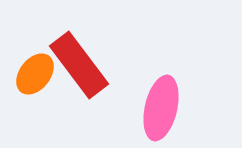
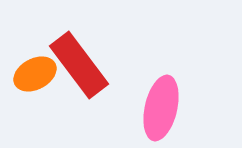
orange ellipse: rotated 24 degrees clockwise
